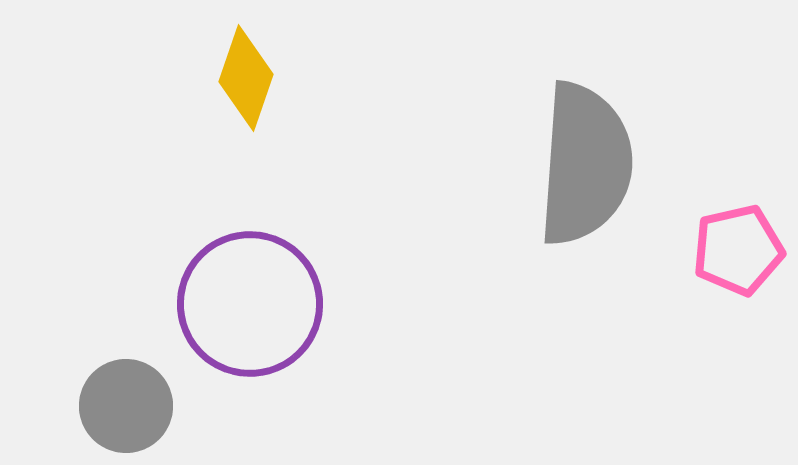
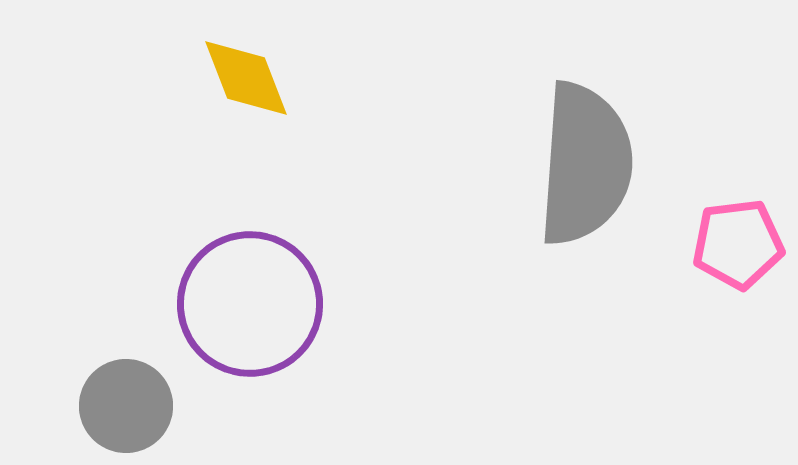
yellow diamond: rotated 40 degrees counterclockwise
pink pentagon: moved 6 px up; rotated 6 degrees clockwise
